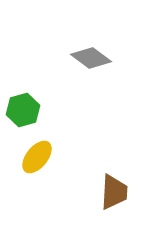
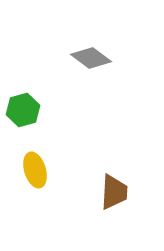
yellow ellipse: moved 2 px left, 13 px down; rotated 56 degrees counterclockwise
